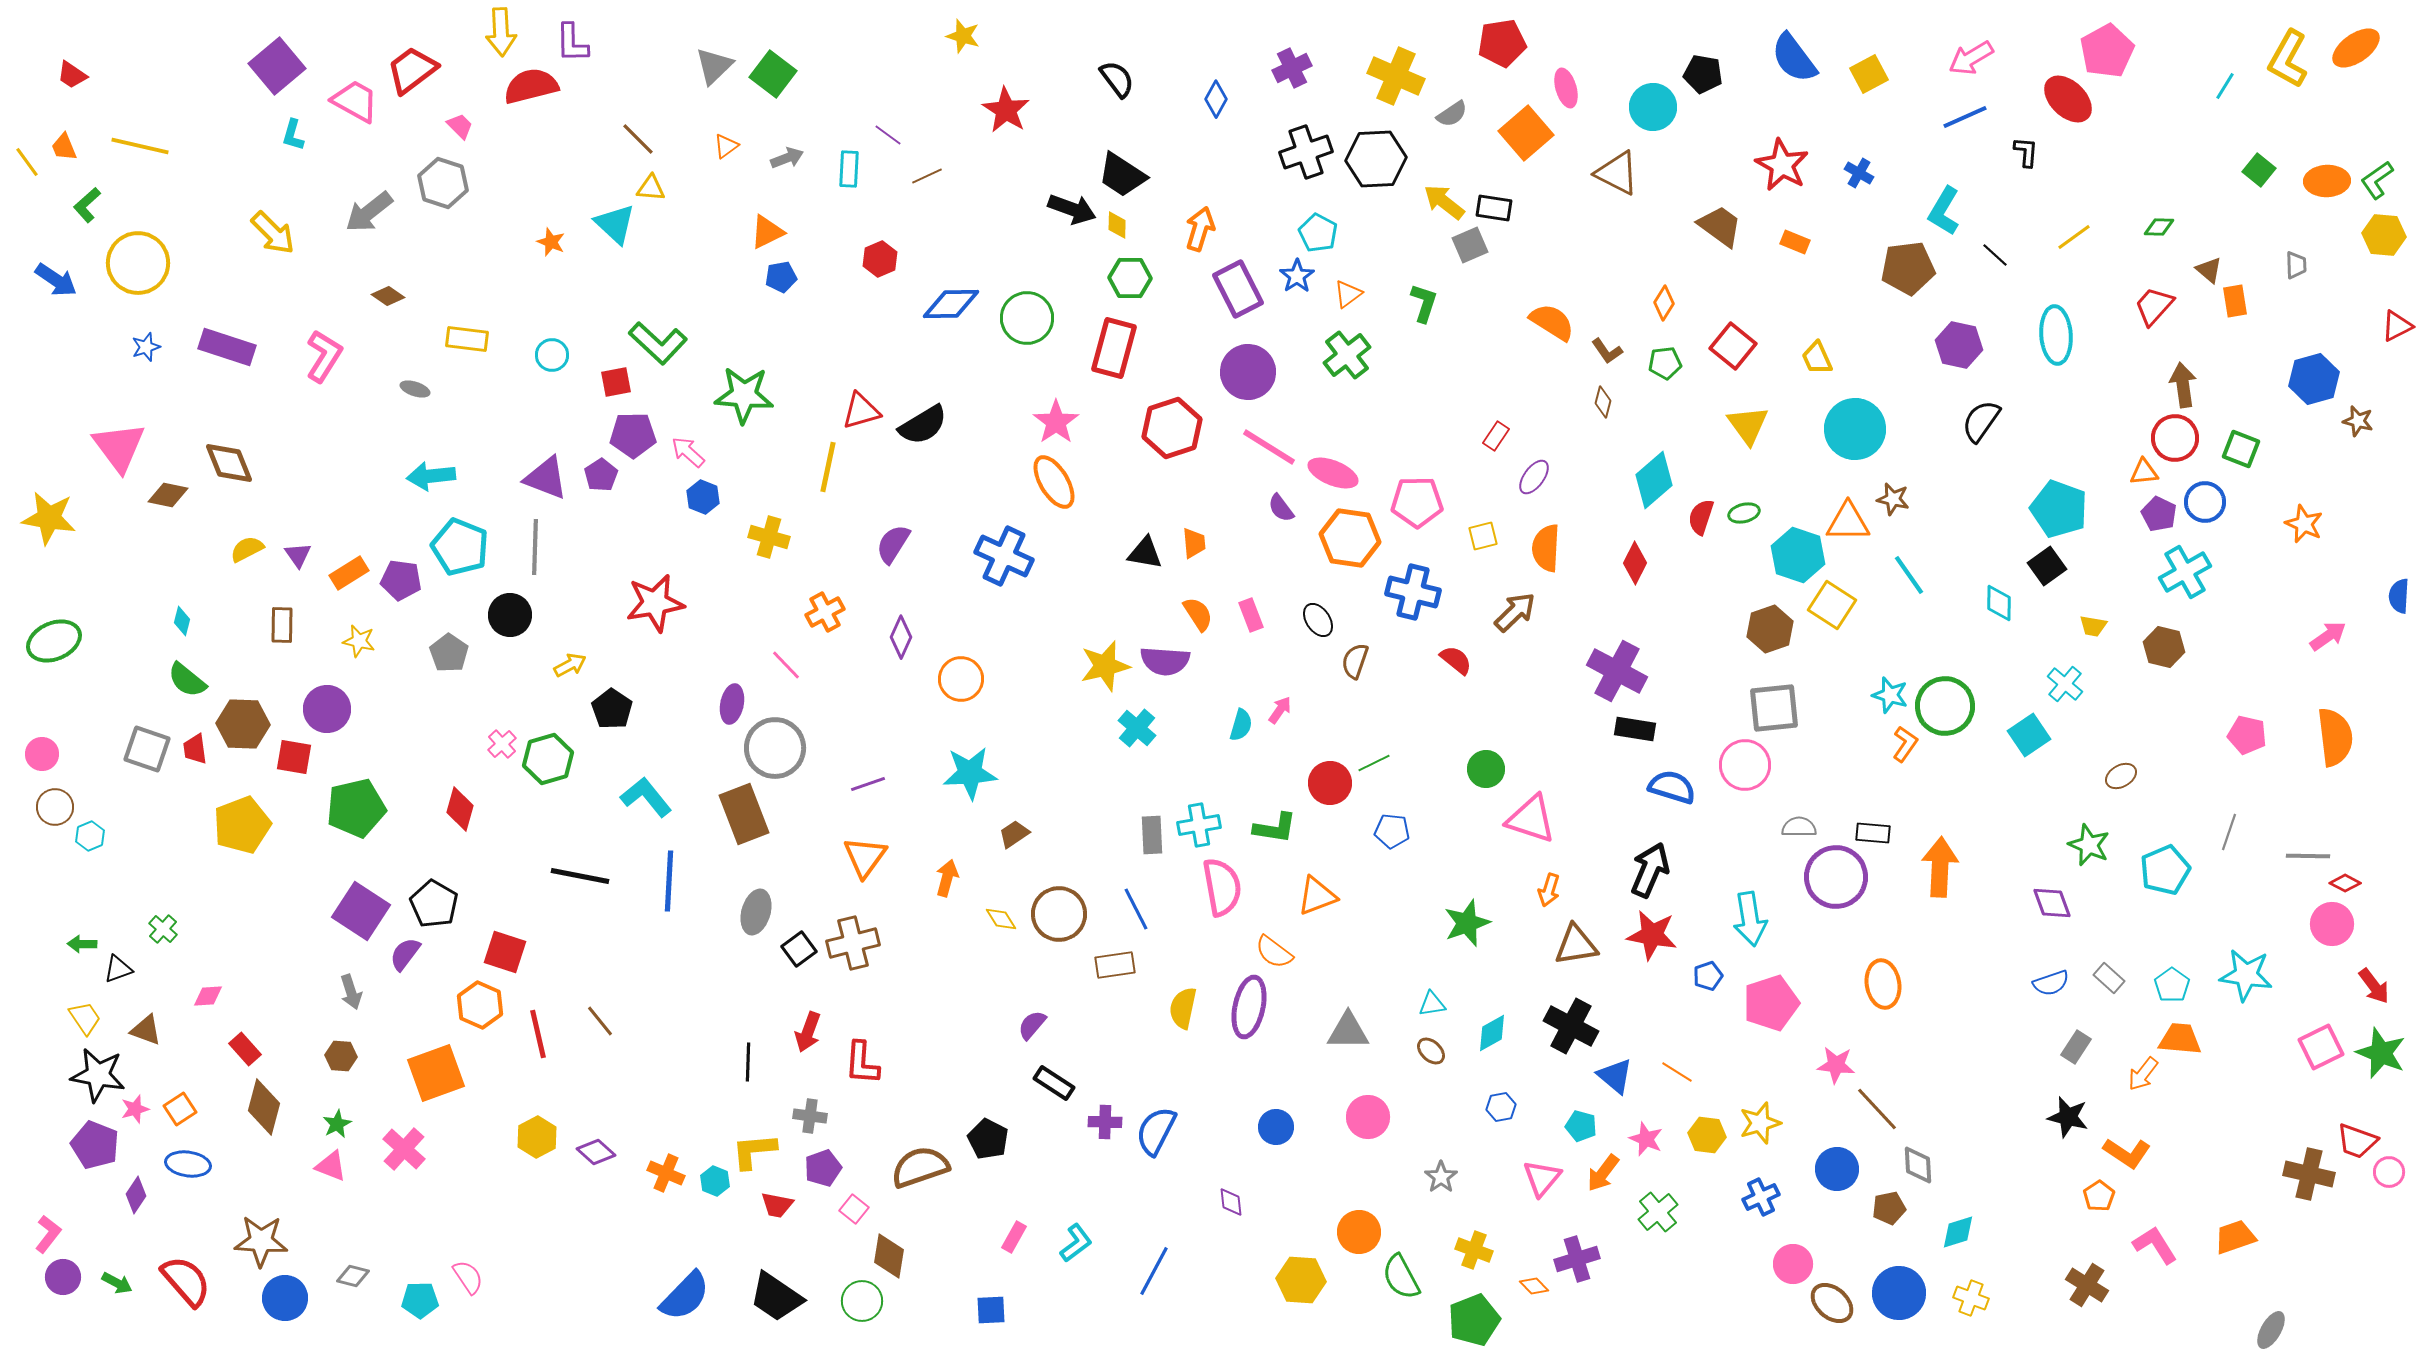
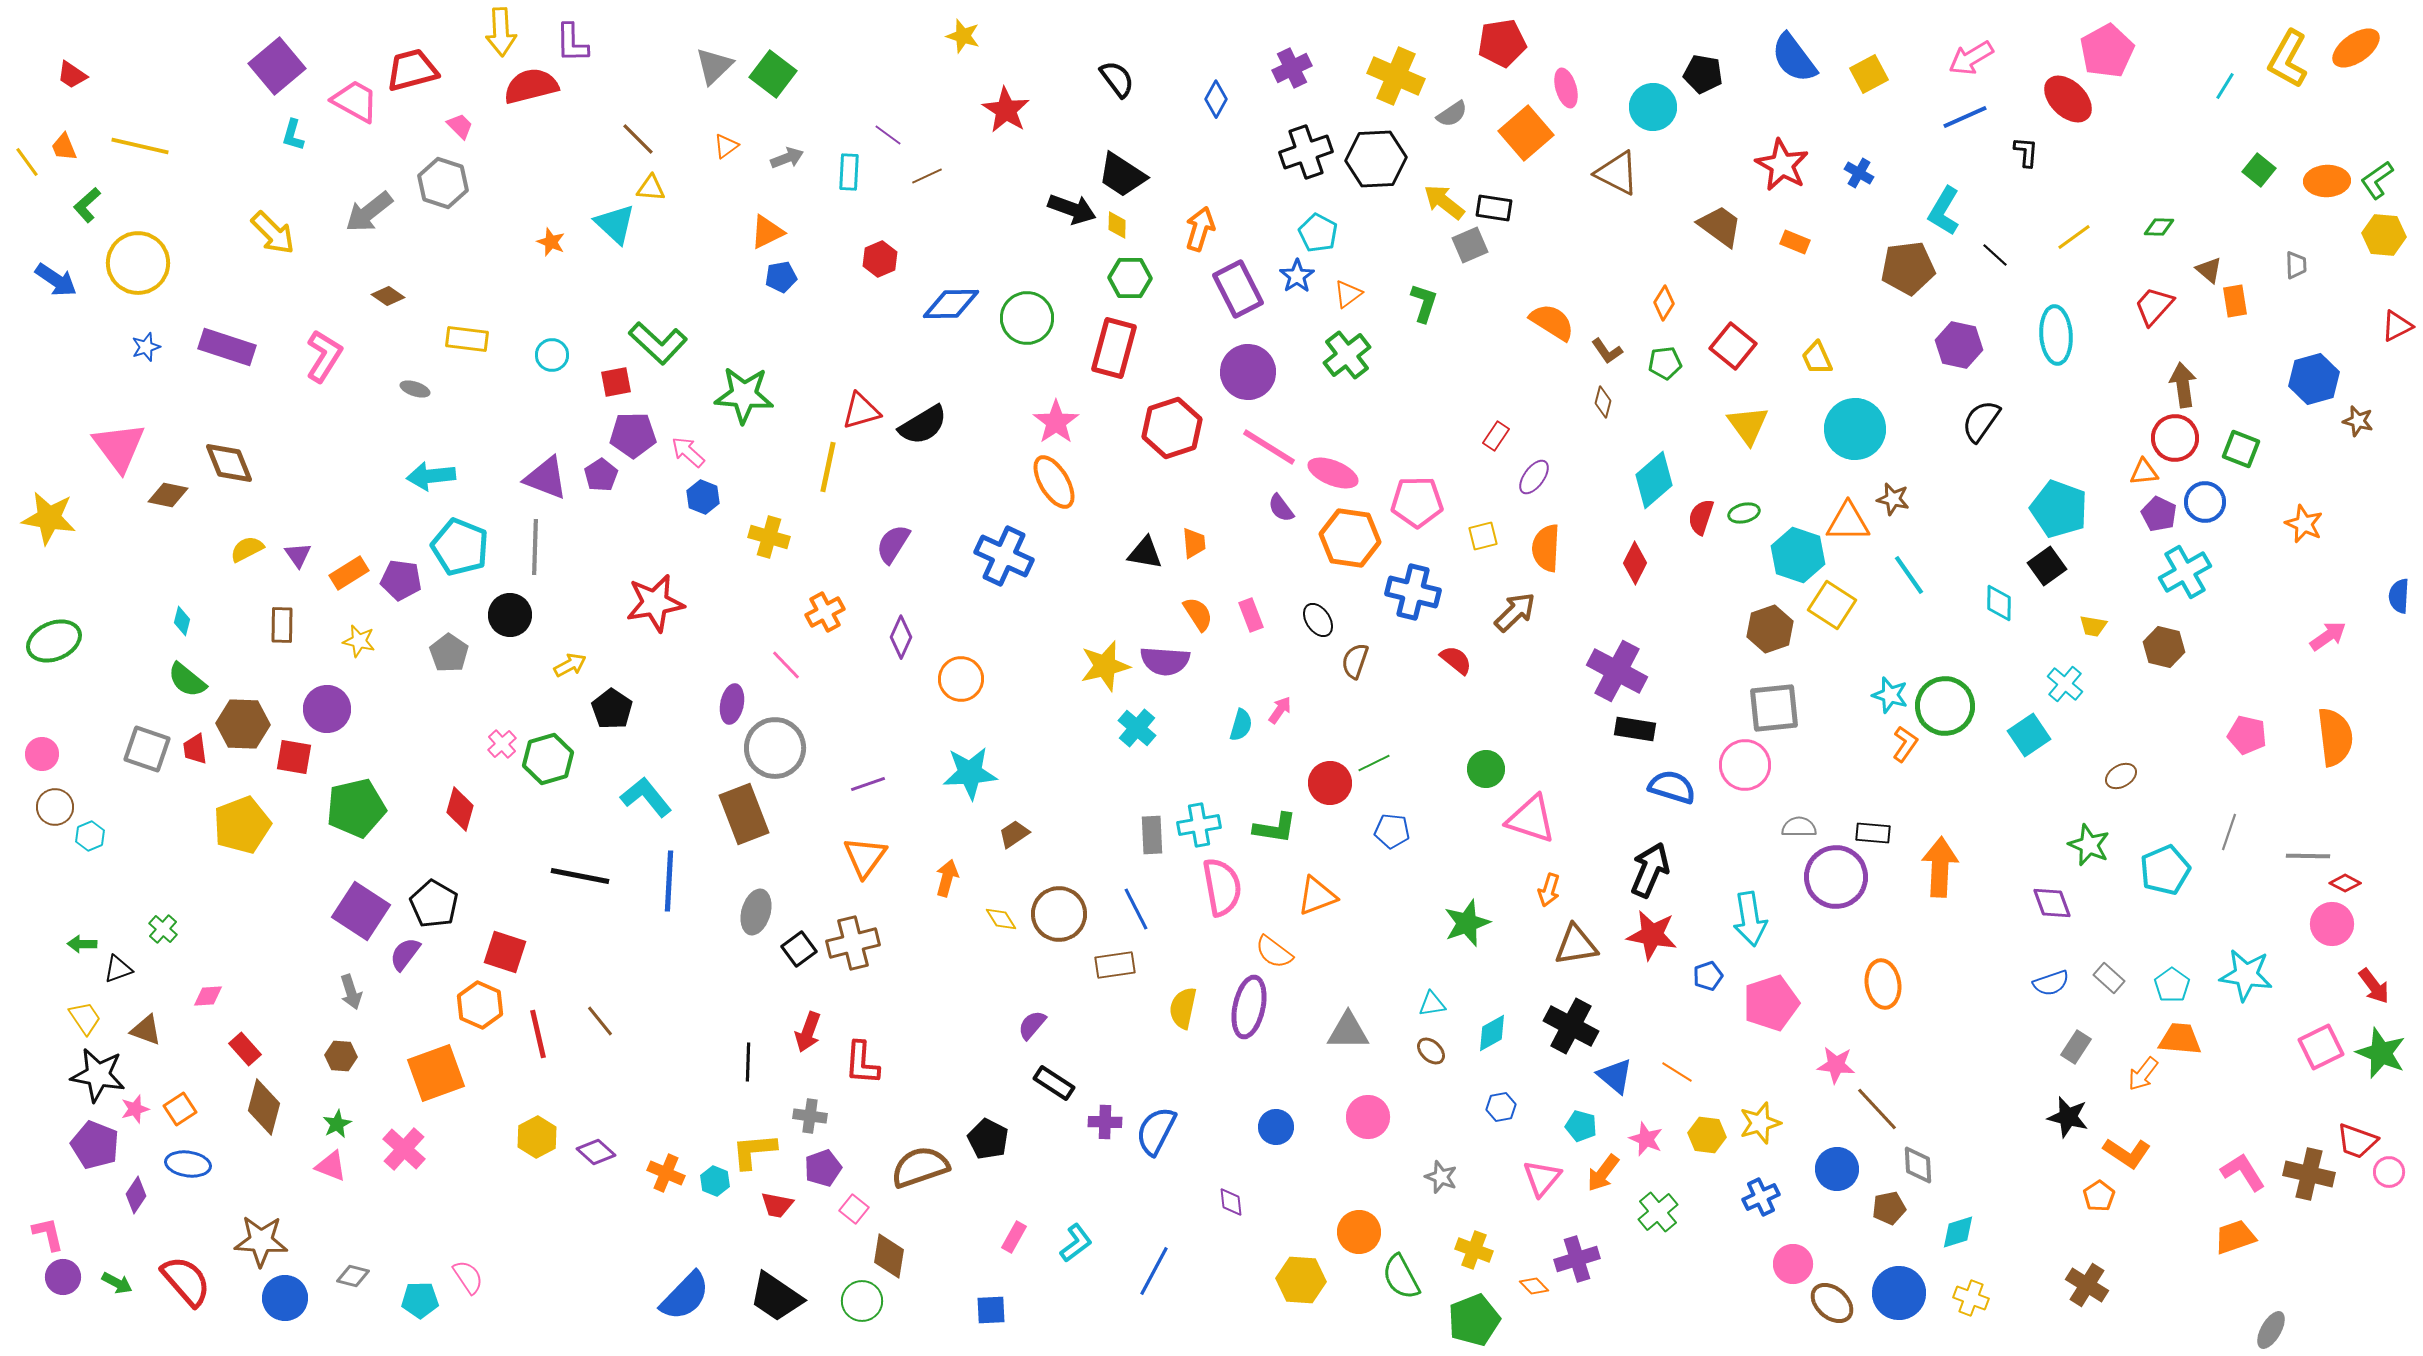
red trapezoid at (412, 70): rotated 22 degrees clockwise
cyan rectangle at (849, 169): moved 3 px down
gray star at (1441, 1177): rotated 16 degrees counterclockwise
pink L-shape at (48, 1234): rotated 51 degrees counterclockwise
pink L-shape at (2155, 1245): moved 88 px right, 73 px up
